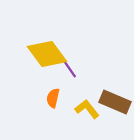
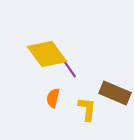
brown rectangle: moved 9 px up
yellow L-shape: rotated 45 degrees clockwise
